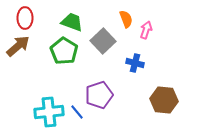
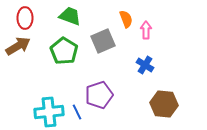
green trapezoid: moved 2 px left, 6 px up
pink arrow: rotated 18 degrees counterclockwise
gray square: rotated 20 degrees clockwise
brown arrow: rotated 10 degrees clockwise
blue cross: moved 10 px right, 2 px down; rotated 18 degrees clockwise
brown hexagon: moved 4 px down
blue line: rotated 14 degrees clockwise
